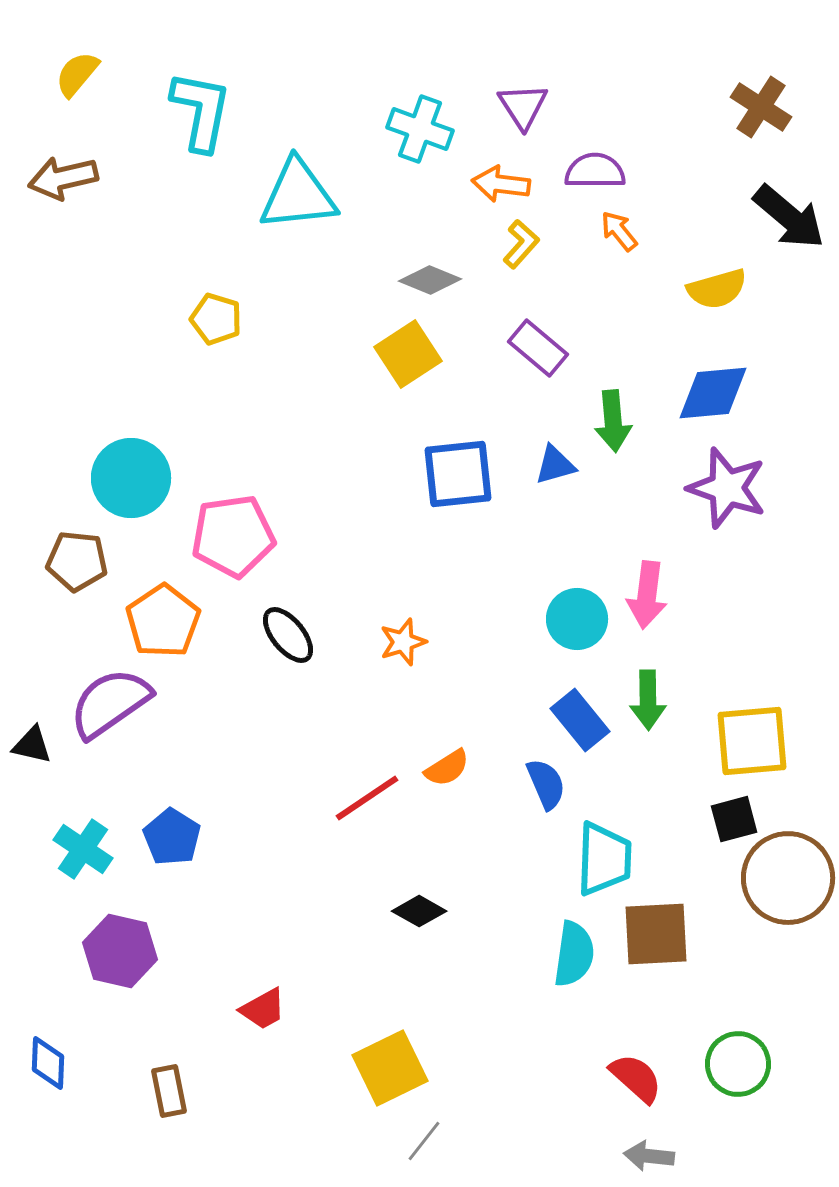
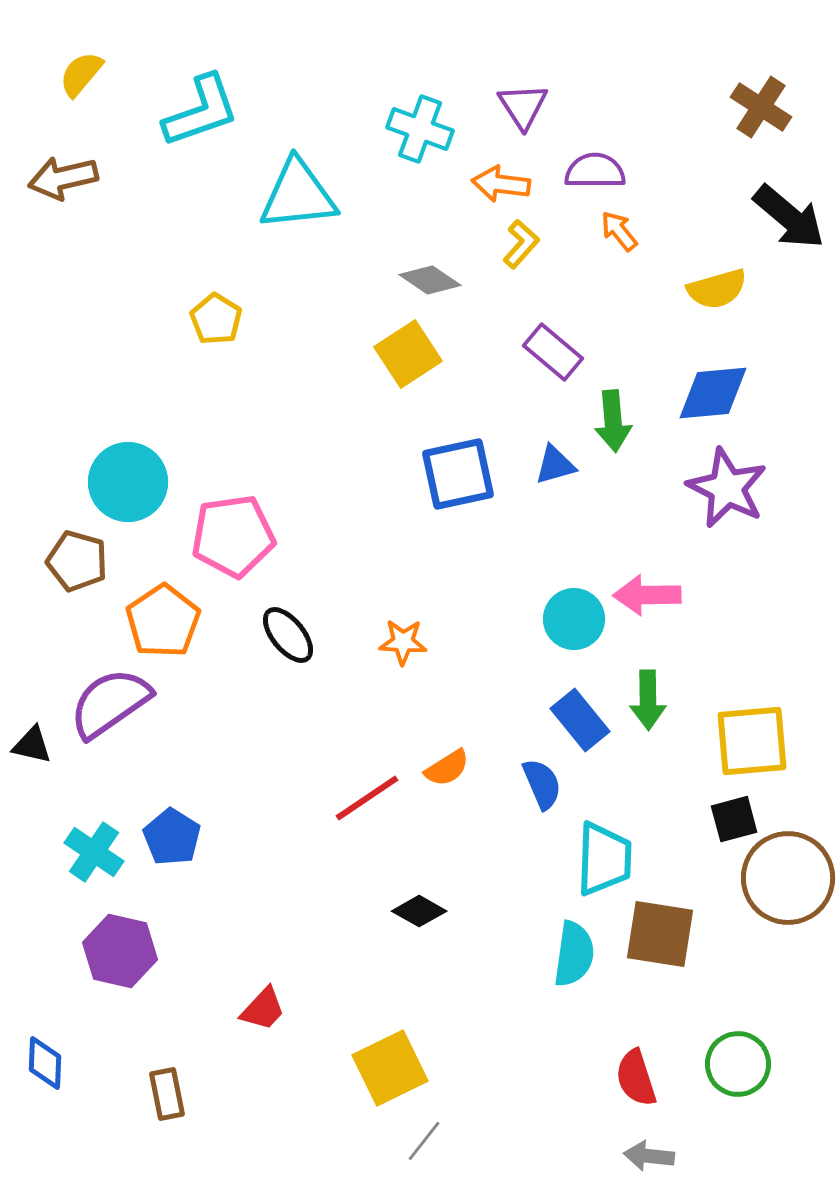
yellow semicircle at (77, 74): moved 4 px right
cyan L-shape at (201, 111): rotated 60 degrees clockwise
gray diamond at (430, 280): rotated 12 degrees clockwise
yellow pentagon at (216, 319): rotated 15 degrees clockwise
purple rectangle at (538, 348): moved 15 px right, 4 px down
blue square at (458, 474): rotated 6 degrees counterclockwise
cyan circle at (131, 478): moved 3 px left, 4 px down
purple star at (727, 488): rotated 8 degrees clockwise
brown pentagon at (77, 561): rotated 10 degrees clockwise
pink arrow at (647, 595): rotated 82 degrees clockwise
cyan circle at (577, 619): moved 3 px left
orange star at (403, 642): rotated 21 degrees clockwise
blue semicircle at (546, 784): moved 4 px left
cyan cross at (83, 849): moved 11 px right, 3 px down
brown square at (656, 934): moved 4 px right; rotated 12 degrees clockwise
red trapezoid at (263, 1009): rotated 18 degrees counterclockwise
blue diamond at (48, 1063): moved 3 px left
red semicircle at (636, 1078): rotated 150 degrees counterclockwise
brown rectangle at (169, 1091): moved 2 px left, 3 px down
